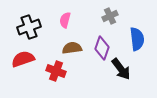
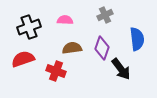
gray cross: moved 5 px left, 1 px up
pink semicircle: rotated 77 degrees clockwise
